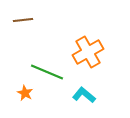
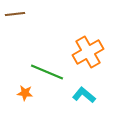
brown line: moved 8 px left, 6 px up
orange star: rotated 21 degrees counterclockwise
